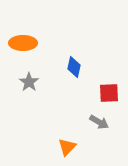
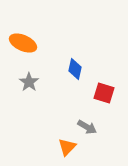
orange ellipse: rotated 24 degrees clockwise
blue diamond: moved 1 px right, 2 px down
red square: moved 5 px left; rotated 20 degrees clockwise
gray arrow: moved 12 px left, 5 px down
